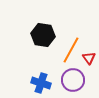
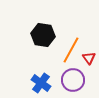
blue cross: rotated 18 degrees clockwise
